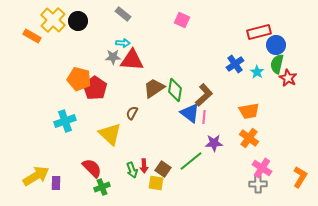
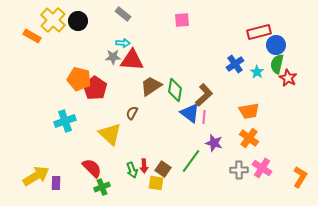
pink square: rotated 28 degrees counterclockwise
brown trapezoid: moved 3 px left, 2 px up
purple star: rotated 18 degrees clockwise
green line: rotated 15 degrees counterclockwise
gray cross: moved 19 px left, 14 px up
